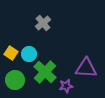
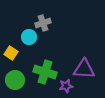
gray cross: rotated 21 degrees clockwise
cyan circle: moved 17 px up
purple triangle: moved 2 px left, 1 px down
green cross: rotated 25 degrees counterclockwise
